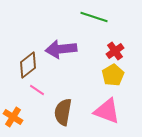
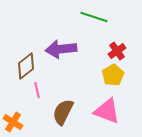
red cross: moved 2 px right
brown diamond: moved 2 px left, 1 px down
pink line: rotated 42 degrees clockwise
brown semicircle: rotated 16 degrees clockwise
orange cross: moved 5 px down
